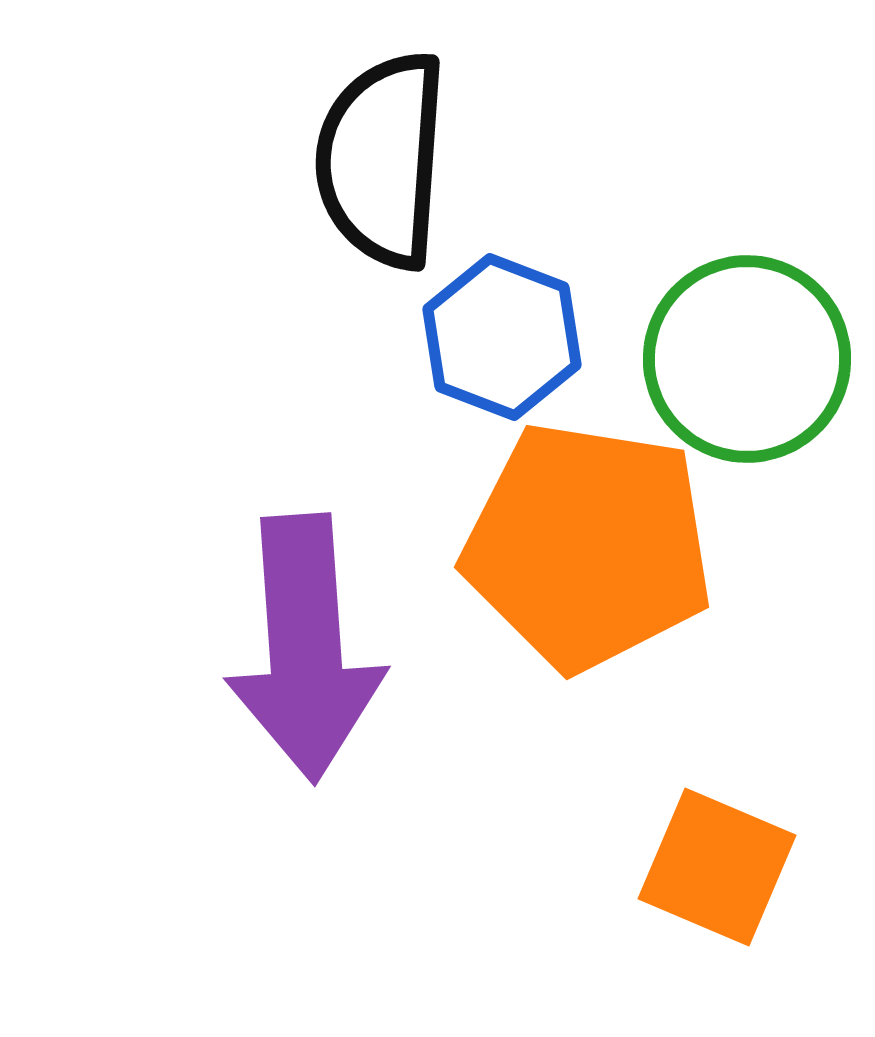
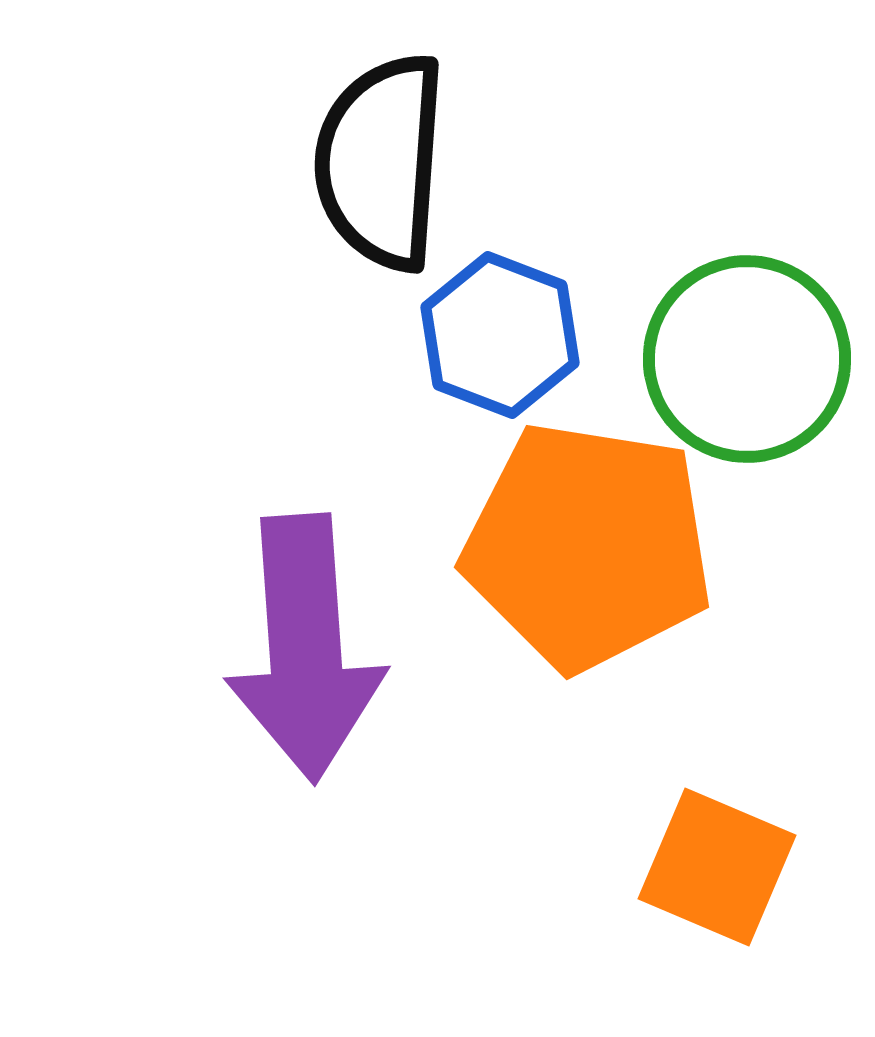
black semicircle: moved 1 px left, 2 px down
blue hexagon: moved 2 px left, 2 px up
